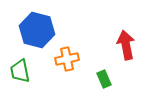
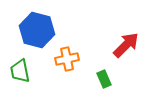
red arrow: rotated 56 degrees clockwise
